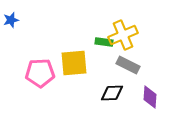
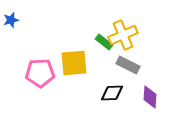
green rectangle: rotated 30 degrees clockwise
